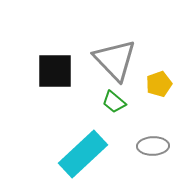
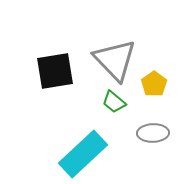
black square: rotated 9 degrees counterclockwise
yellow pentagon: moved 5 px left; rotated 15 degrees counterclockwise
gray ellipse: moved 13 px up
